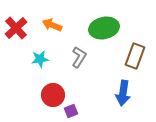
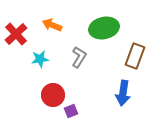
red cross: moved 6 px down
